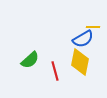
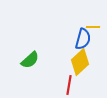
blue semicircle: rotated 45 degrees counterclockwise
yellow diamond: rotated 36 degrees clockwise
red line: moved 14 px right, 14 px down; rotated 24 degrees clockwise
